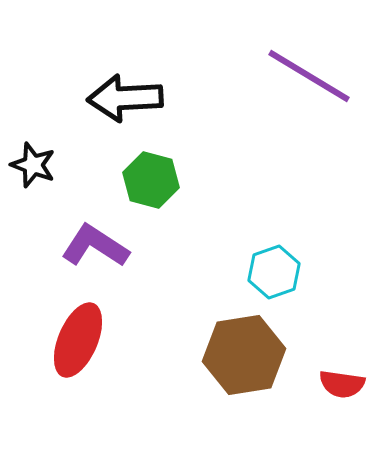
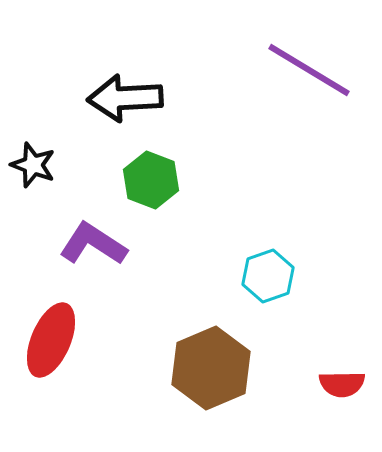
purple line: moved 6 px up
green hexagon: rotated 6 degrees clockwise
purple L-shape: moved 2 px left, 2 px up
cyan hexagon: moved 6 px left, 4 px down
red ellipse: moved 27 px left
brown hexagon: moved 33 px left, 13 px down; rotated 14 degrees counterclockwise
red semicircle: rotated 9 degrees counterclockwise
